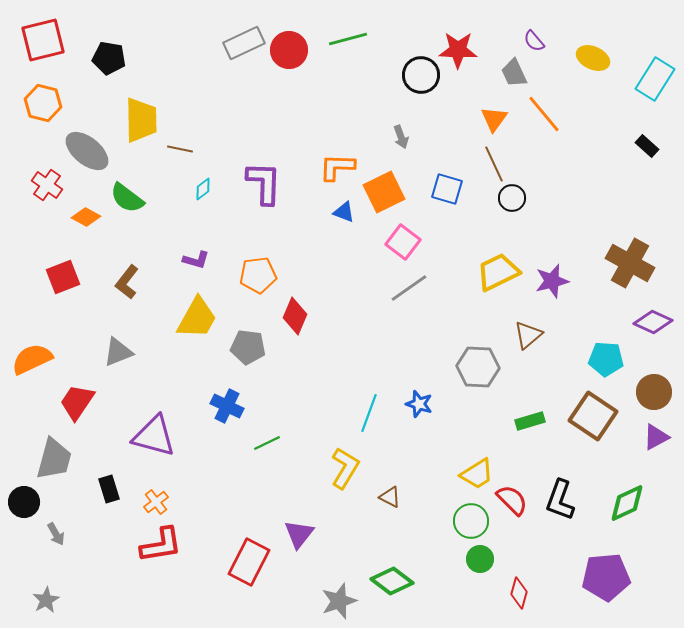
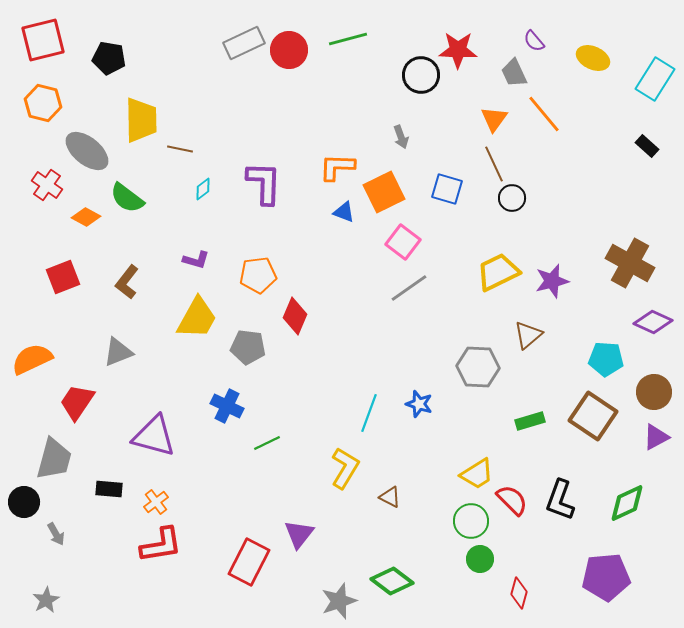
black rectangle at (109, 489): rotated 68 degrees counterclockwise
